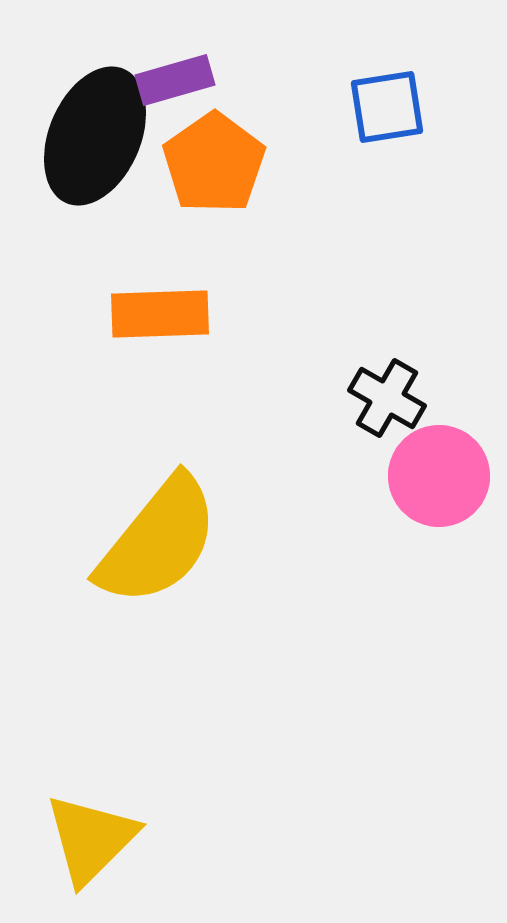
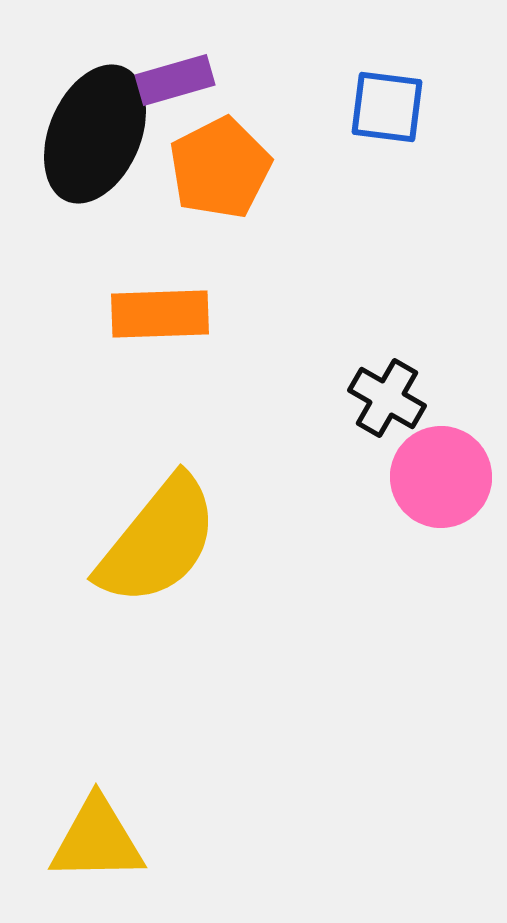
blue square: rotated 16 degrees clockwise
black ellipse: moved 2 px up
orange pentagon: moved 6 px right, 5 px down; rotated 8 degrees clockwise
pink circle: moved 2 px right, 1 px down
yellow triangle: moved 6 px right, 1 px down; rotated 44 degrees clockwise
